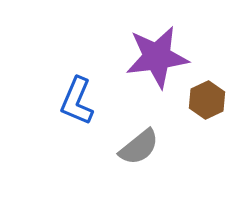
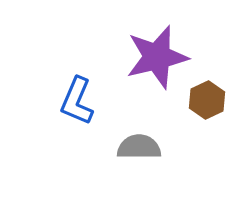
purple star: rotated 6 degrees counterclockwise
gray semicircle: rotated 141 degrees counterclockwise
